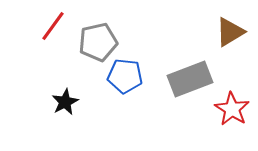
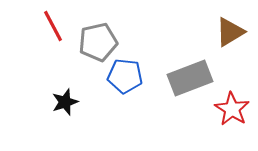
red line: rotated 64 degrees counterclockwise
gray rectangle: moved 1 px up
black star: rotated 8 degrees clockwise
